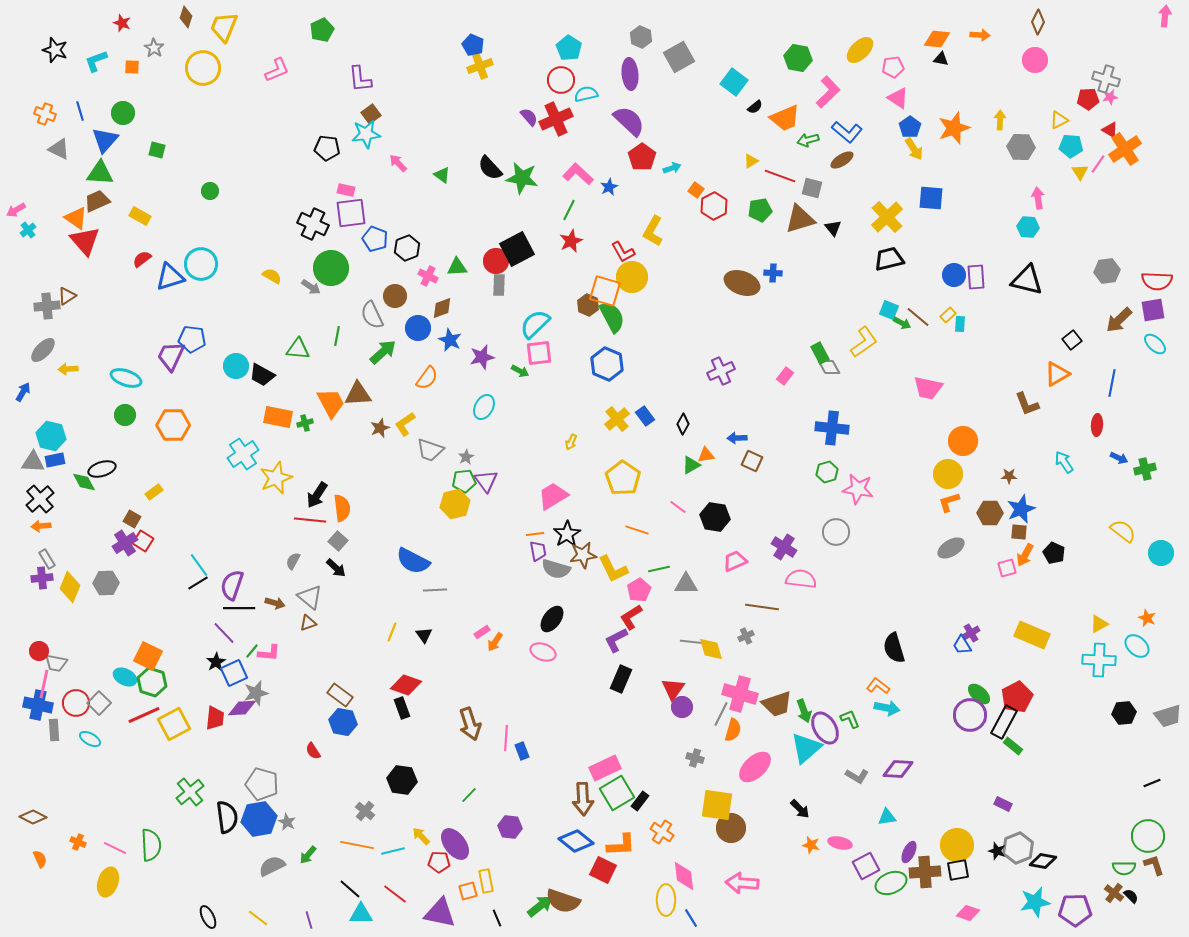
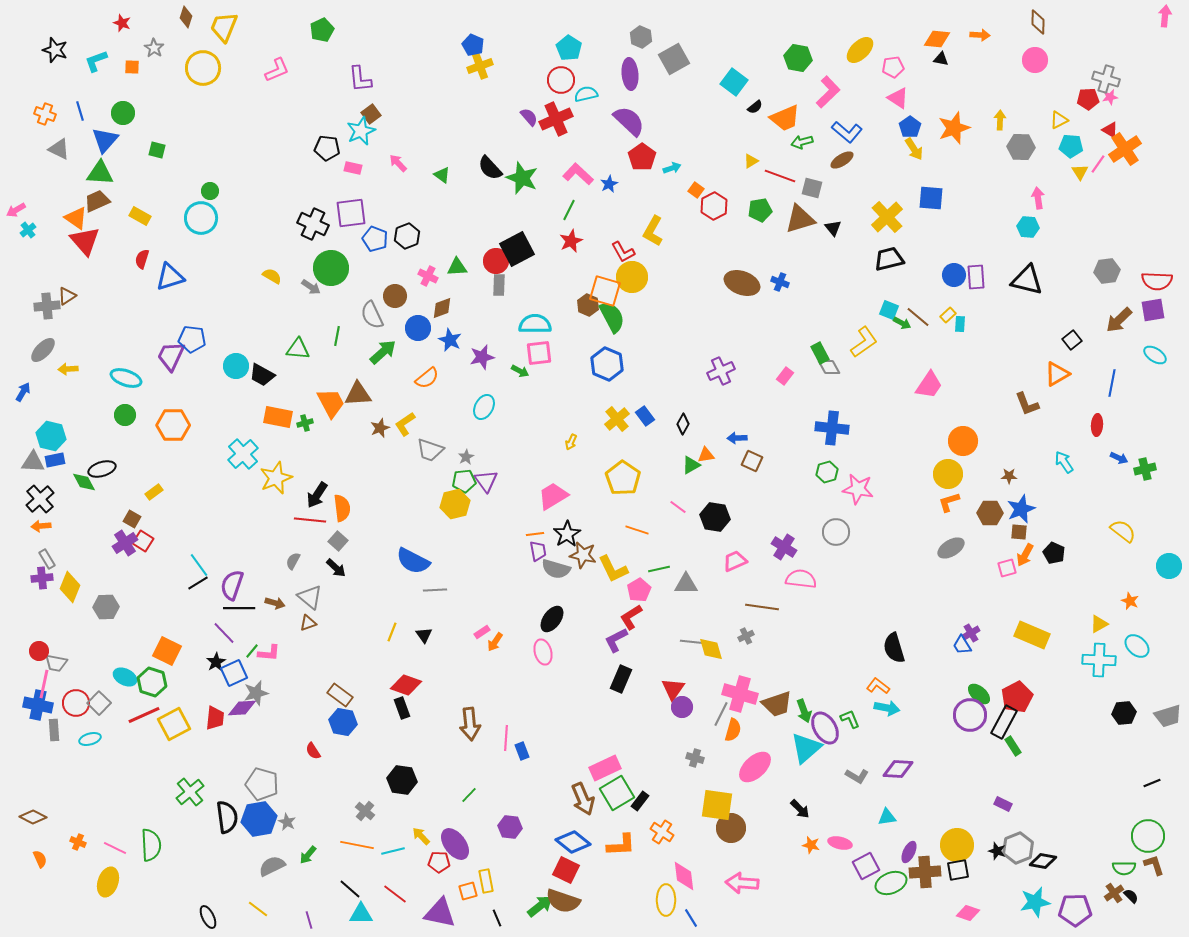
brown diamond at (1038, 22): rotated 25 degrees counterclockwise
gray square at (679, 57): moved 5 px left, 2 px down
cyan star at (366, 134): moved 5 px left, 3 px up; rotated 16 degrees counterclockwise
green arrow at (808, 140): moved 6 px left, 2 px down
green star at (522, 178): rotated 12 degrees clockwise
blue star at (609, 187): moved 3 px up
pink rectangle at (346, 190): moved 7 px right, 22 px up
black hexagon at (407, 248): moved 12 px up
red semicircle at (142, 259): rotated 36 degrees counterclockwise
cyan circle at (201, 264): moved 46 px up
blue cross at (773, 273): moved 7 px right, 9 px down; rotated 18 degrees clockwise
cyan semicircle at (535, 324): rotated 44 degrees clockwise
cyan ellipse at (1155, 344): moved 11 px down; rotated 10 degrees counterclockwise
orange semicircle at (427, 378): rotated 15 degrees clockwise
pink trapezoid at (928, 388): moved 1 px right, 3 px up; rotated 68 degrees counterclockwise
cyan cross at (243, 454): rotated 8 degrees counterclockwise
cyan circle at (1161, 553): moved 8 px right, 13 px down
brown star at (583, 555): rotated 20 degrees clockwise
gray hexagon at (106, 583): moved 24 px down
orange star at (1147, 618): moved 17 px left, 17 px up
pink ellipse at (543, 652): rotated 55 degrees clockwise
orange square at (148, 656): moved 19 px right, 5 px up
brown arrow at (470, 724): rotated 12 degrees clockwise
cyan ellipse at (90, 739): rotated 45 degrees counterclockwise
green rectangle at (1013, 746): rotated 18 degrees clockwise
brown arrow at (583, 799): rotated 20 degrees counterclockwise
blue diamond at (576, 841): moved 3 px left, 1 px down
red square at (603, 870): moved 37 px left
brown cross at (1114, 893): rotated 18 degrees clockwise
yellow line at (258, 918): moved 9 px up
